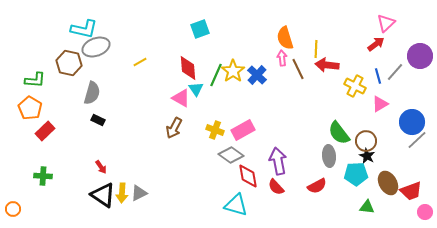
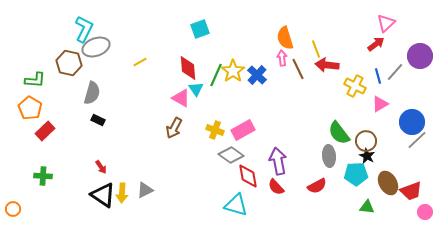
cyan L-shape at (84, 29): rotated 76 degrees counterclockwise
yellow line at (316, 49): rotated 24 degrees counterclockwise
gray triangle at (139, 193): moved 6 px right, 3 px up
